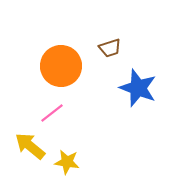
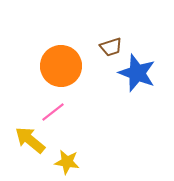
brown trapezoid: moved 1 px right, 1 px up
blue star: moved 1 px left, 15 px up
pink line: moved 1 px right, 1 px up
yellow arrow: moved 6 px up
